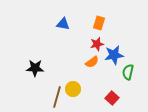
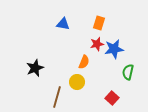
blue star: moved 6 px up
orange semicircle: moved 8 px left; rotated 32 degrees counterclockwise
black star: rotated 24 degrees counterclockwise
yellow circle: moved 4 px right, 7 px up
